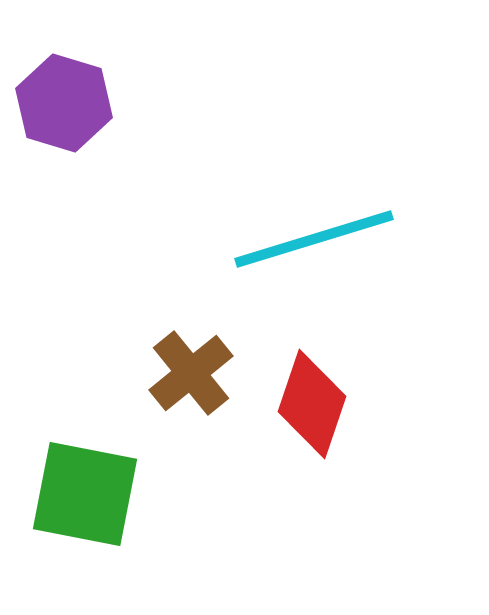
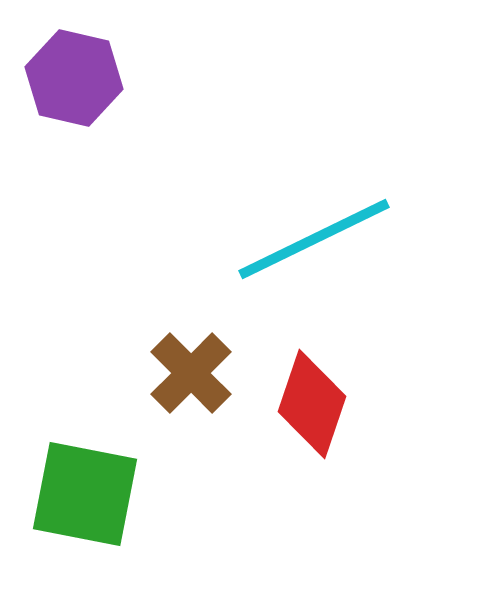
purple hexagon: moved 10 px right, 25 px up; rotated 4 degrees counterclockwise
cyan line: rotated 9 degrees counterclockwise
brown cross: rotated 6 degrees counterclockwise
